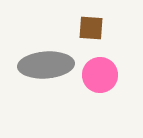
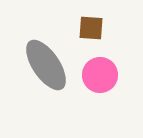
gray ellipse: rotated 60 degrees clockwise
